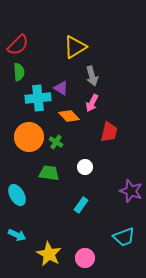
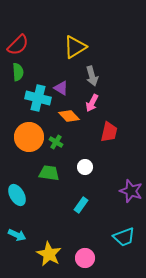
green semicircle: moved 1 px left
cyan cross: rotated 20 degrees clockwise
